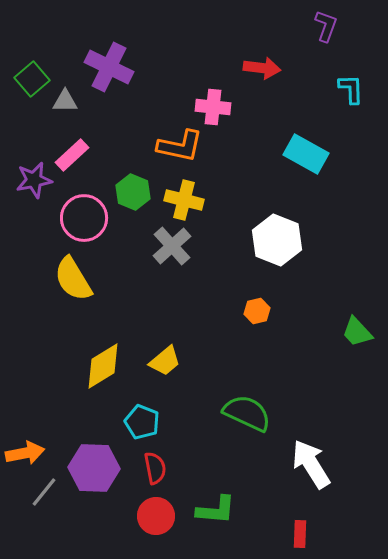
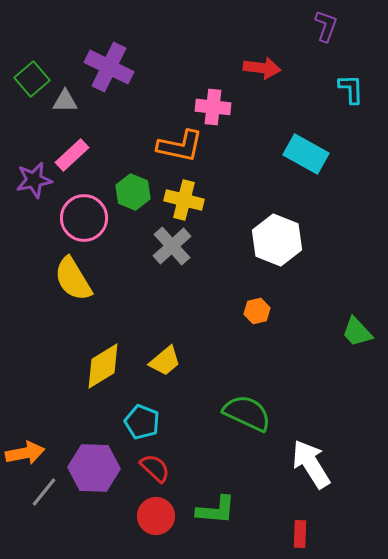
red semicircle: rotated 36 degrees counterclockwise
